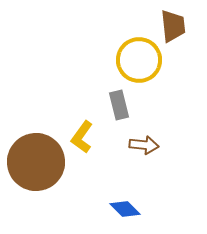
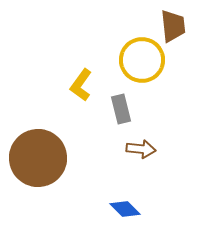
yellow circle: moved 3 px right
gray rectangle: moved 2 px right, 4 px down
yellow L-shape: moved 1 px left, 52 px up
brown arrow: moved 3 px left, 4 px down
brown circle: moved 2 px right, 4 px up
